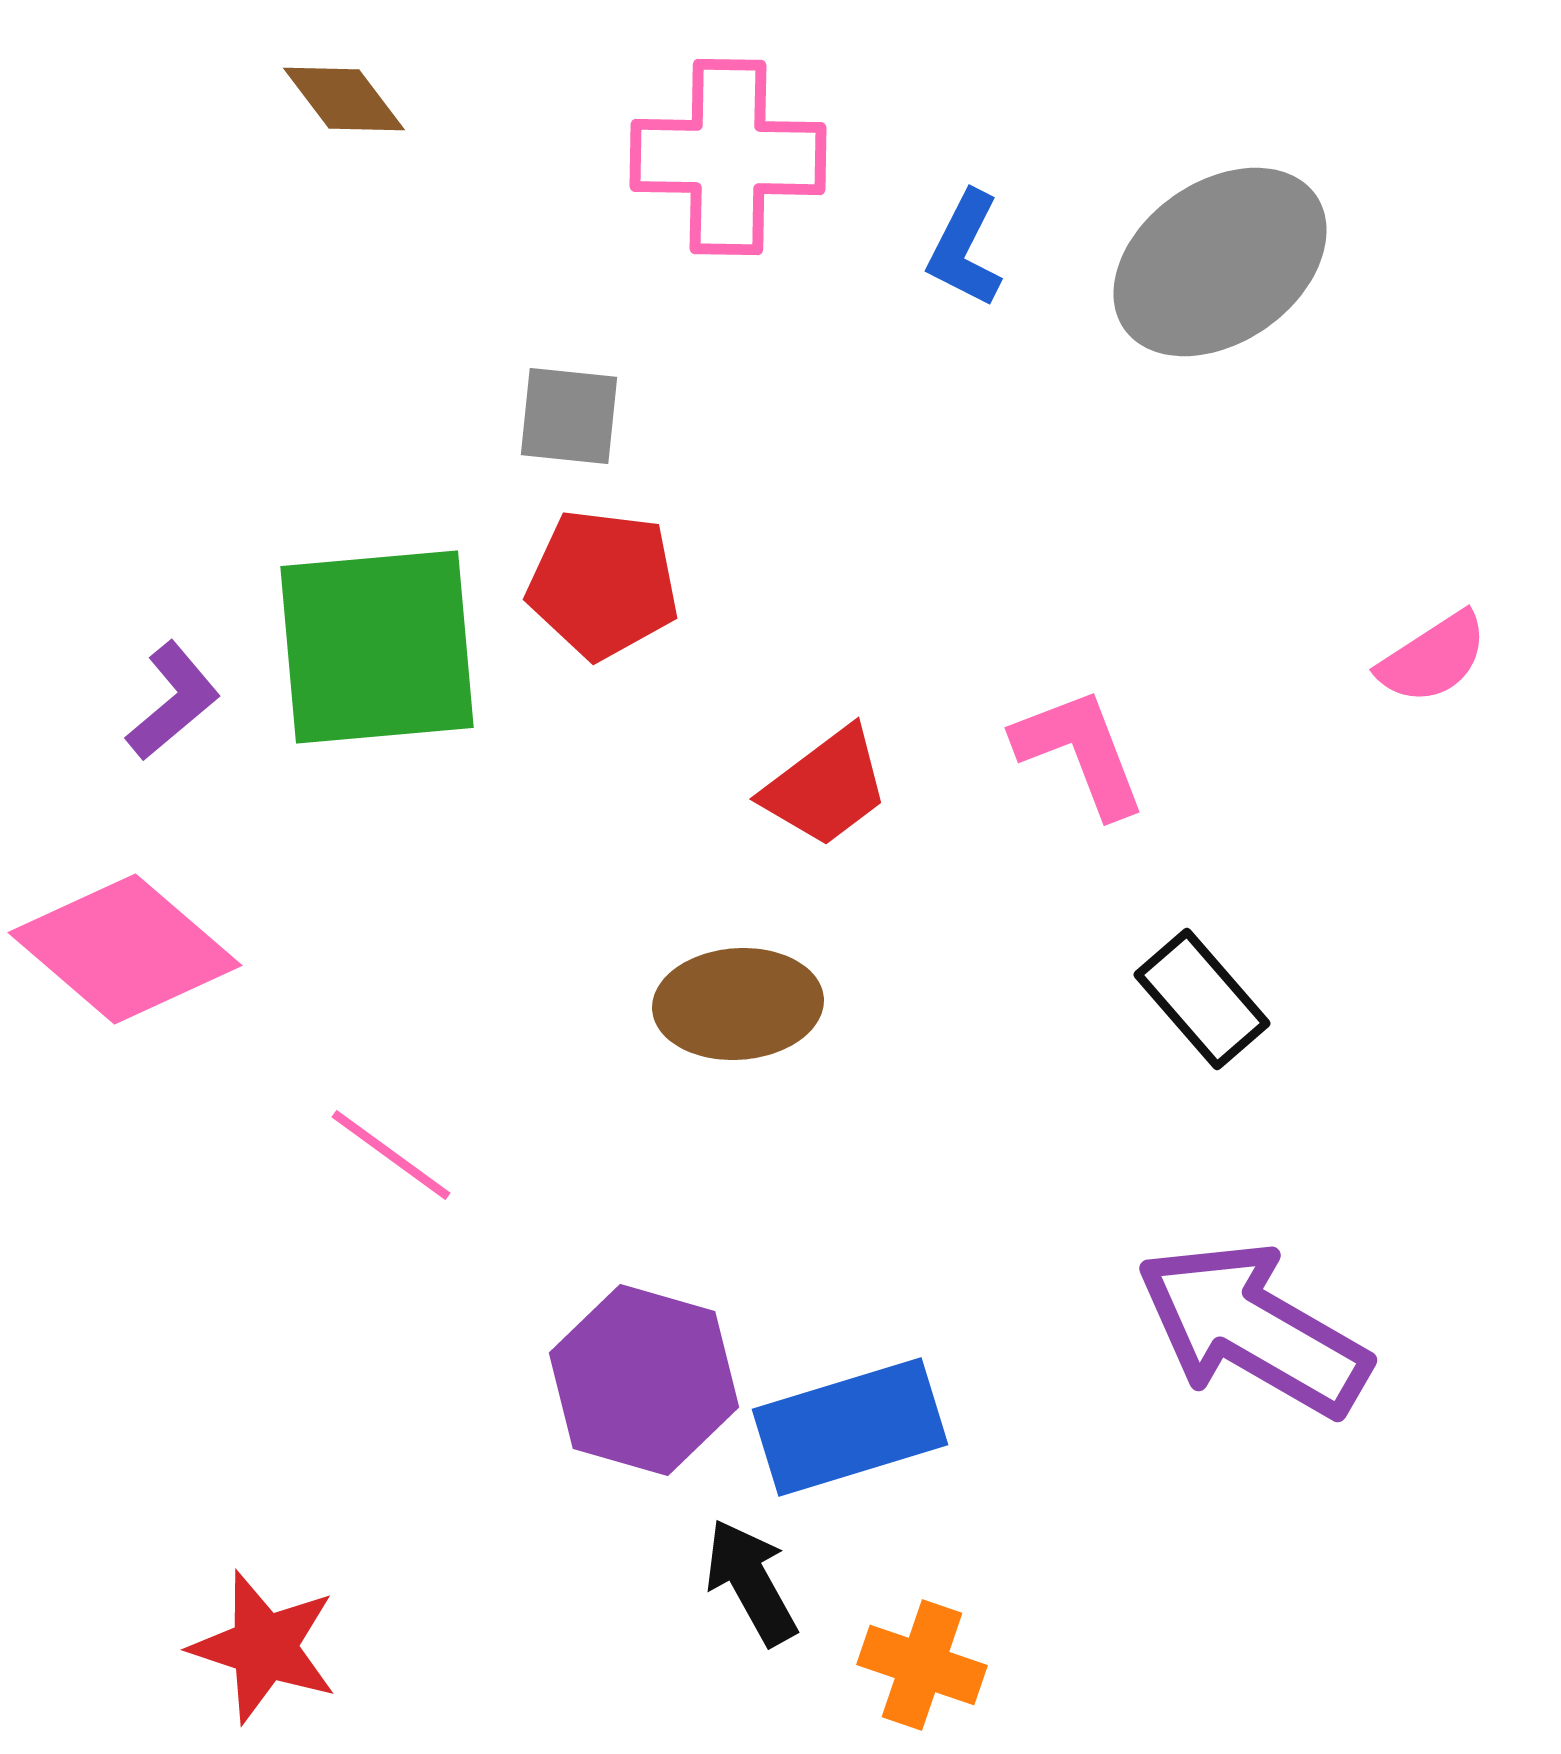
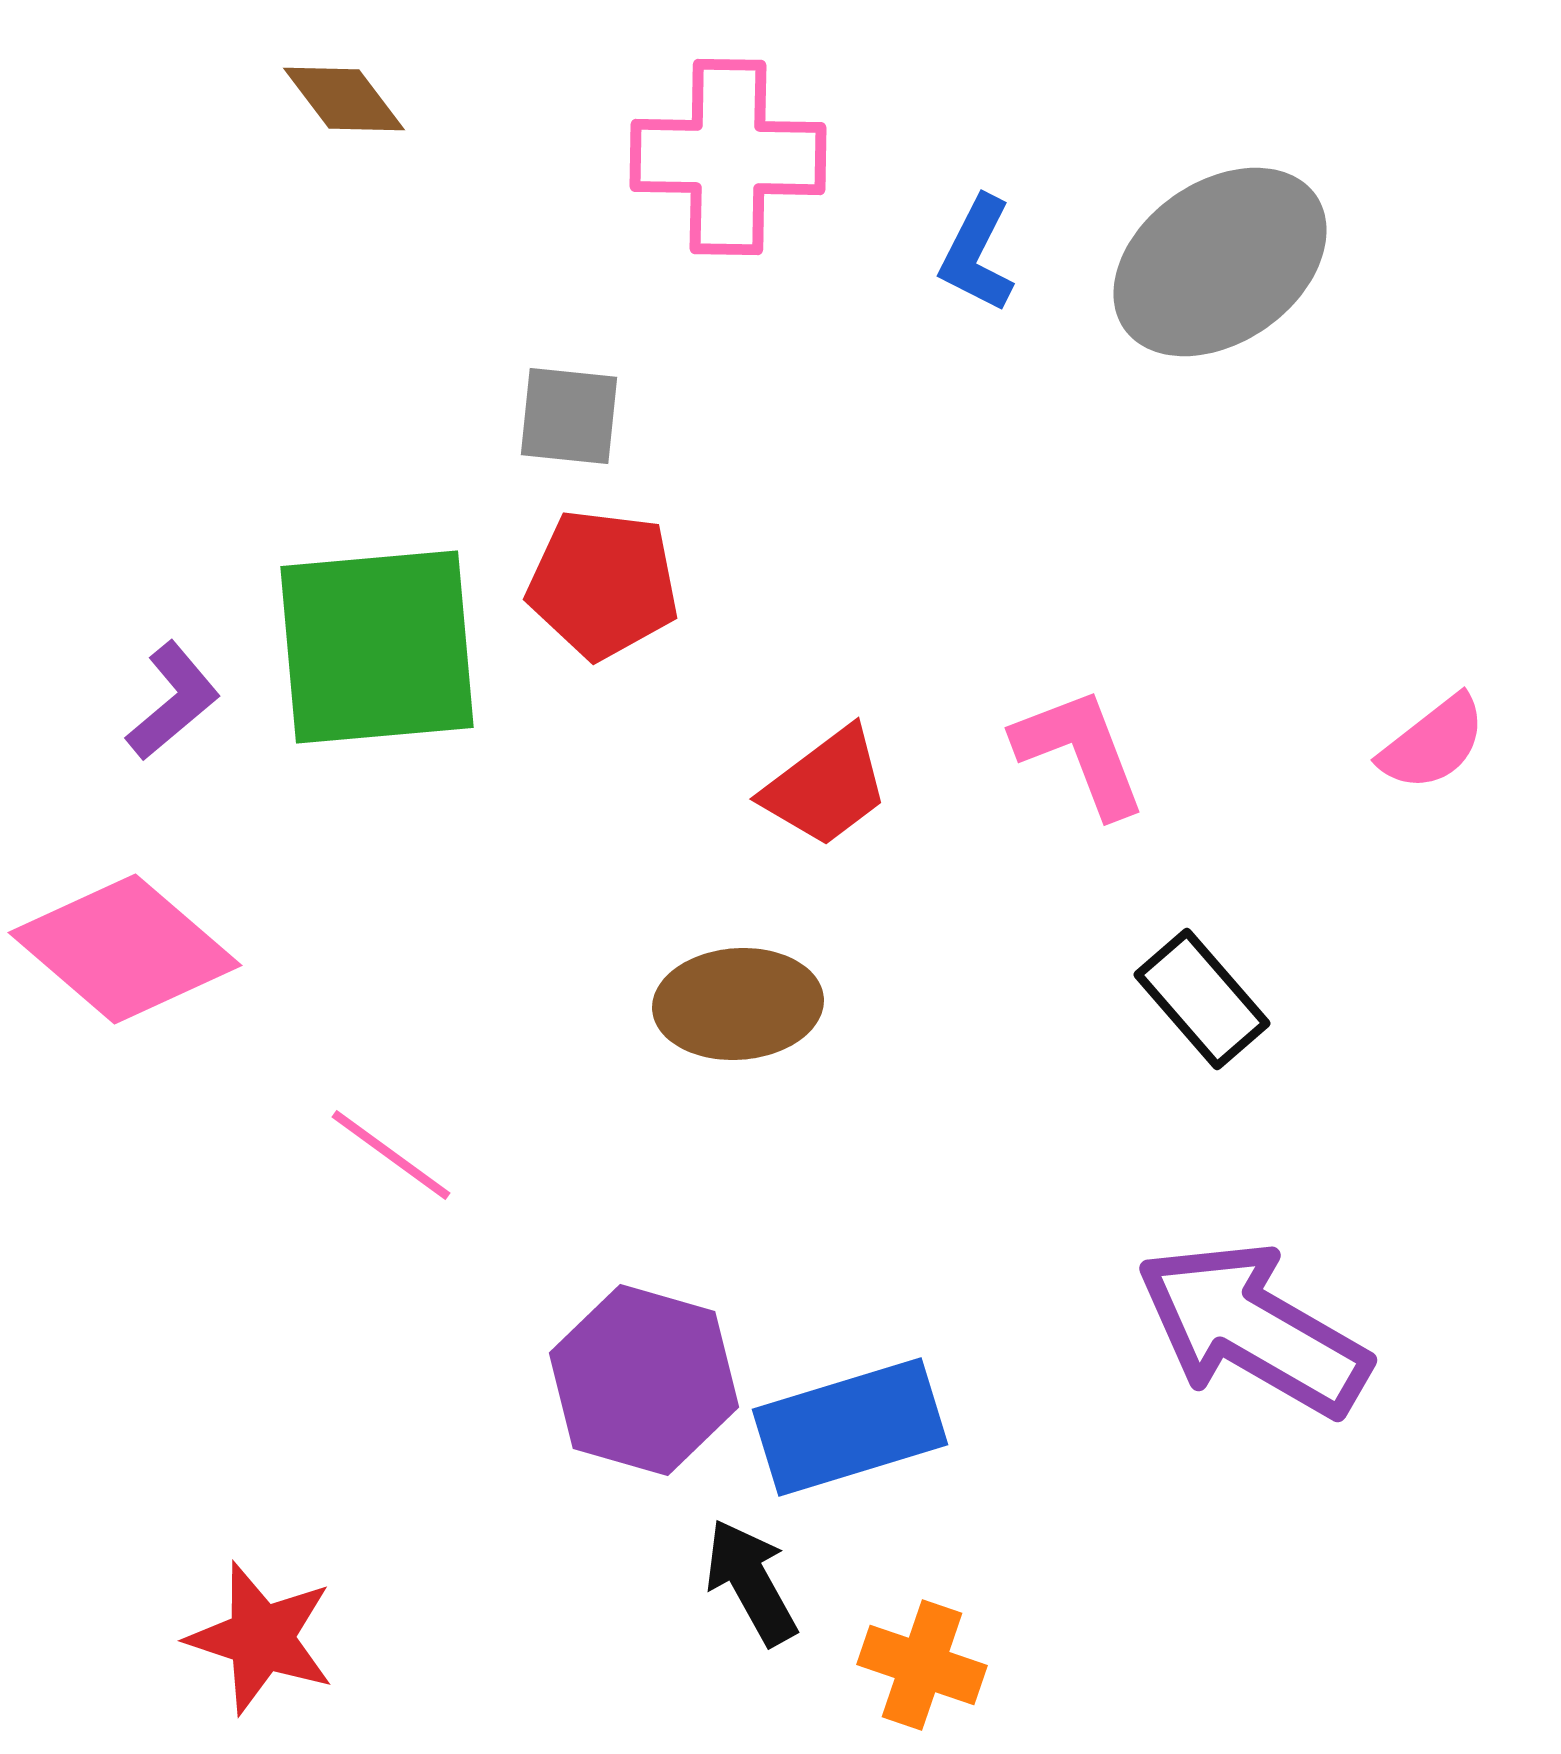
blue L-shape: moved 12 px right, 5 px down
pink semicircle: moved 85 px down; rotated 5 degrees counterclockwise
red star: moved 3 px left, 9 px up
